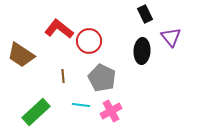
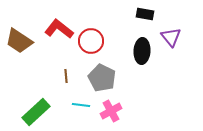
black rectangle: rotated 54 degrees counterclockwise
red circle: moved 2 px right
brown trapezoid: moved 2 px left, 14 px up
brown line: moved 3 px right
